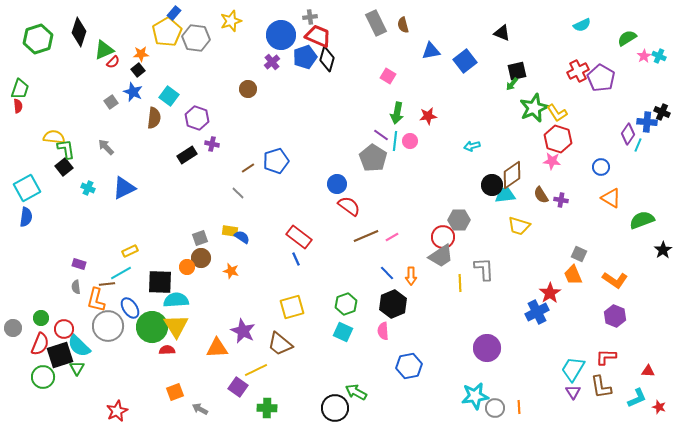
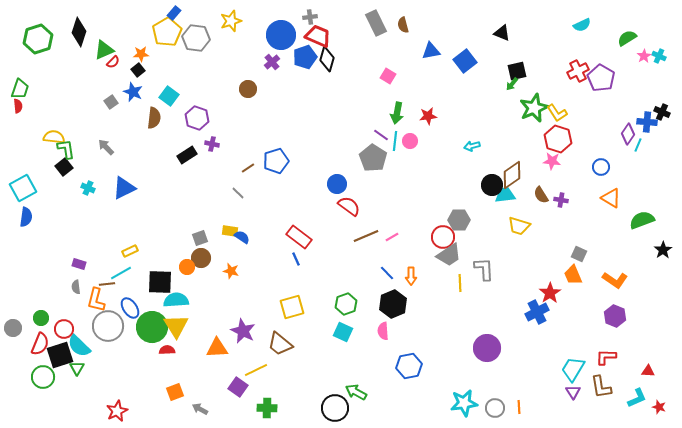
cyan square at (27, 188): moved 4 px left
gray trapezoid at (441, 256): moved 8 px right, 1 px up
cyan star at (475, 396): moved 11 px left, 7 px down
